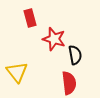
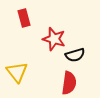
red rectangle: moved 6 px left
black semicircle: rotated 84 degrees clockwise
red semicircle: rotated 15 degrees clockwise
